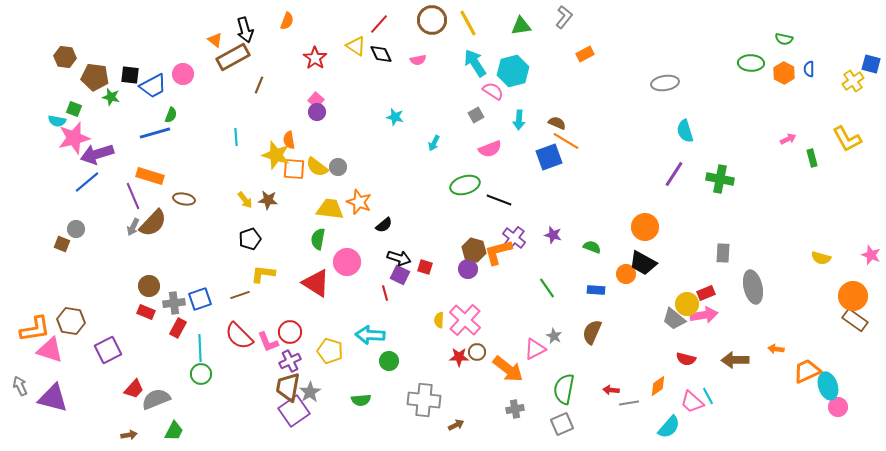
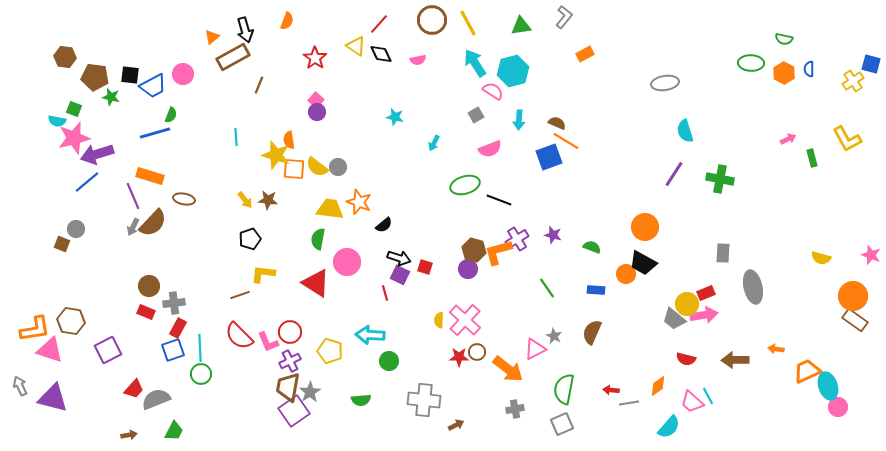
orange triangle at (215, 40): moved 3 px left, 3 px up; rotated 42 degrees clockwise
purple cross at (514, 238): moved 3 px right, 1 px down; rotated 20 degrees clockwise
blue square at (200, 299): moved 27 px left, 51 px down
